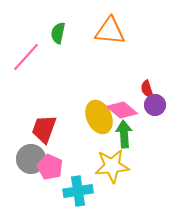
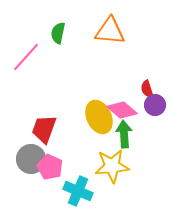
cyan cross: rotated 32 degrees clockwise
